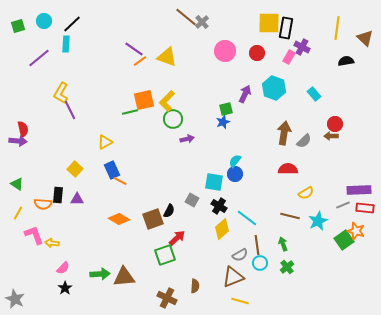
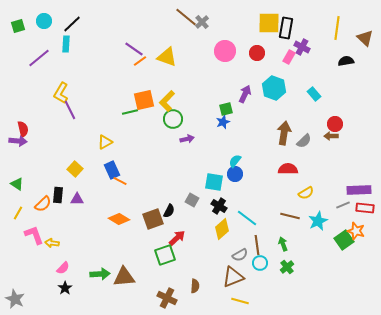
orange semicircle at (43, 204): rotated 48 degrees counterclockwise
